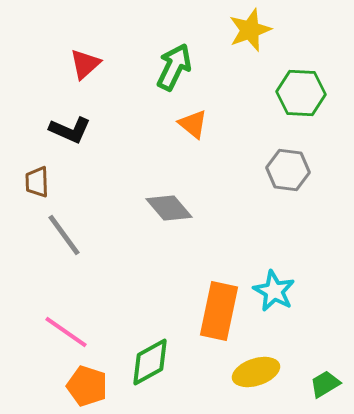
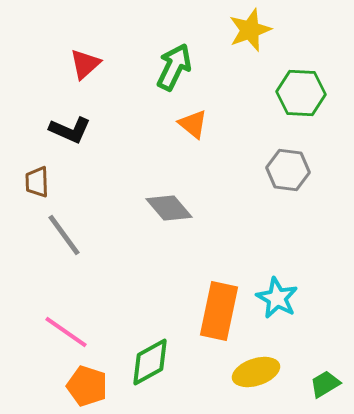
cyan star: moved 3 px right, 7 px down
